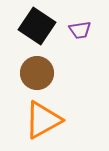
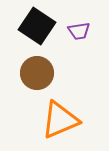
purple trapezoid: moved 1 px left, 1 px down
orange triangle: moved 17 px right; rotated 6 degrees clockwise
